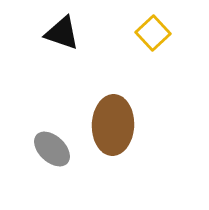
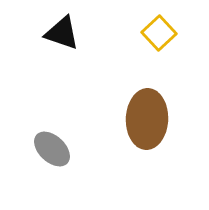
yellow square: moved 6 px right
brown ellipse: moved 34 px right, 6 px up
